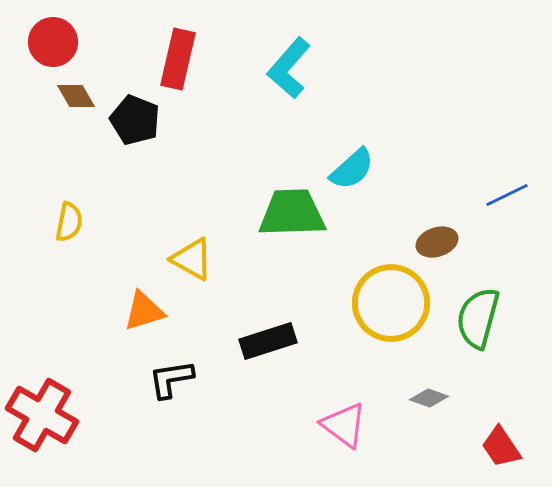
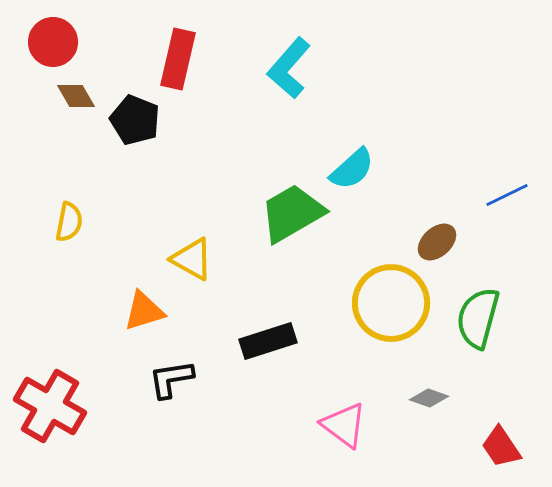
green trapezoid: rotated 28 degrees counterclockwise
brown ellipse: rotated 24 degrees counterclockwise
red cross: moved 8 px right, 9 px up
